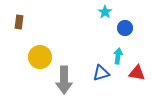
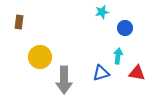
cyan star: moved 3 px left; rotated 24 degrees clockwise
